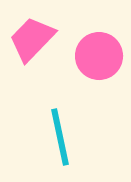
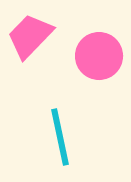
pink trapezoid: moved 2 px left, 3 px up
